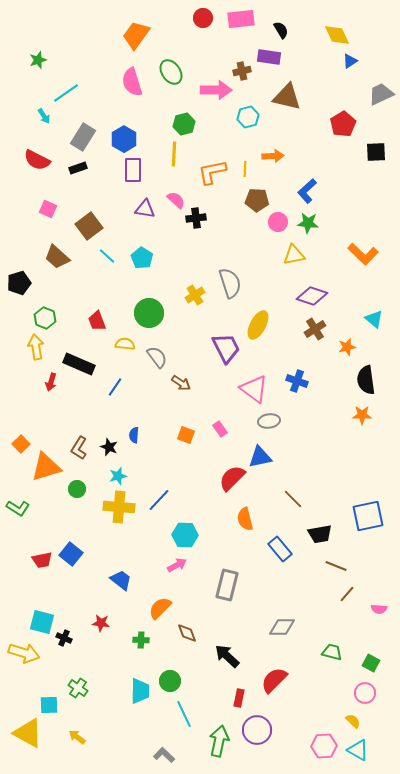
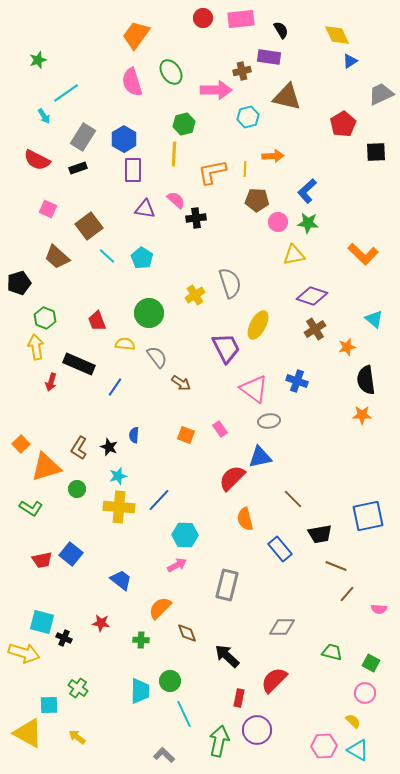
green L-shape at (18, 508): moved 13 px right
